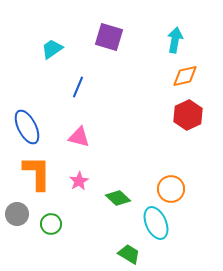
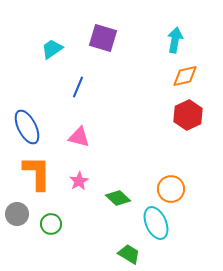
purple square: moved 6 px left, 1 px down
